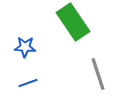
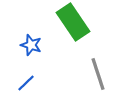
blue star: moved 6 px right, 2 px up; rotated 15 degrees clockwise
blue line: moved 2 px left; rotated 24 degrees counterclockwise
